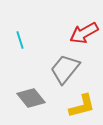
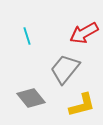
cyan line: moved 7 px right, 4 px up
yellow L-shape: moved 1 px up
